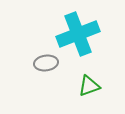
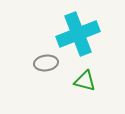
green triangle: moved 4 px left, 5 px up; rotated 35 degrees clockwise
